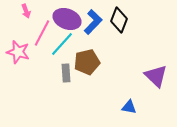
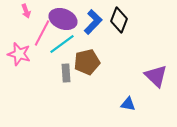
purple ellipse: moved 4 px left
cyan line: rotated 12 degrees clockwise
pink star: moved 1 px right, 2 px down
blue triangle: moved 1 px left, 3 px up
